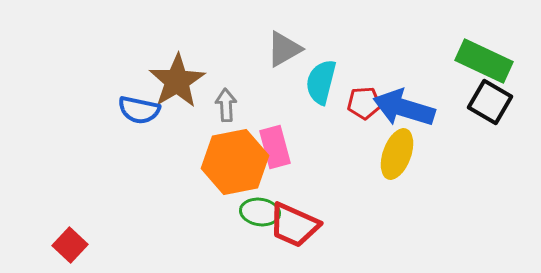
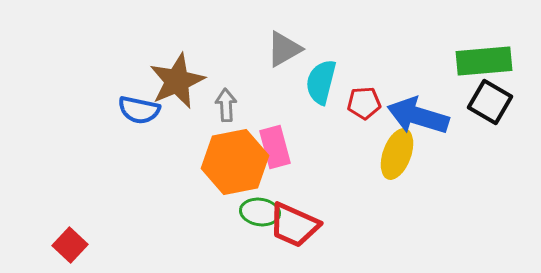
green rectangle: rotated 30 degrees counterclockwise
brown star: rotated 8 degrees clockwise
blue arrow: moved 14 px right, 8 px down
